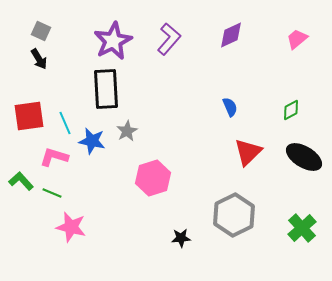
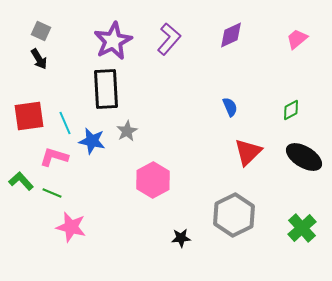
pink hexagon: moved 2 px down; rotated 12 degrees counterclockwise
